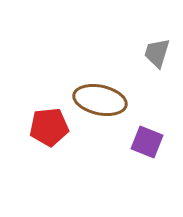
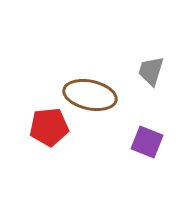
gray trapezoid: moved 6 px left, 18 px down
brown ellipse: moved 10 px left, 5 px up
